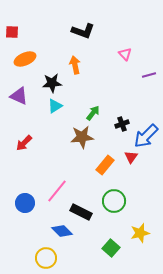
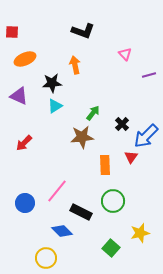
black cross: rotated 24 degrees counterclockwise
orange rectangle: rotated 42 degrees counterclockwise
green circle: moved 1 px left
